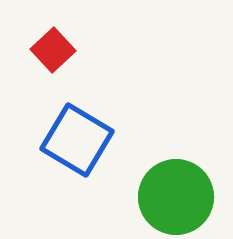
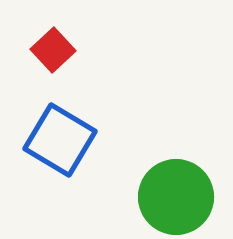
blue square: moved 17 px left
